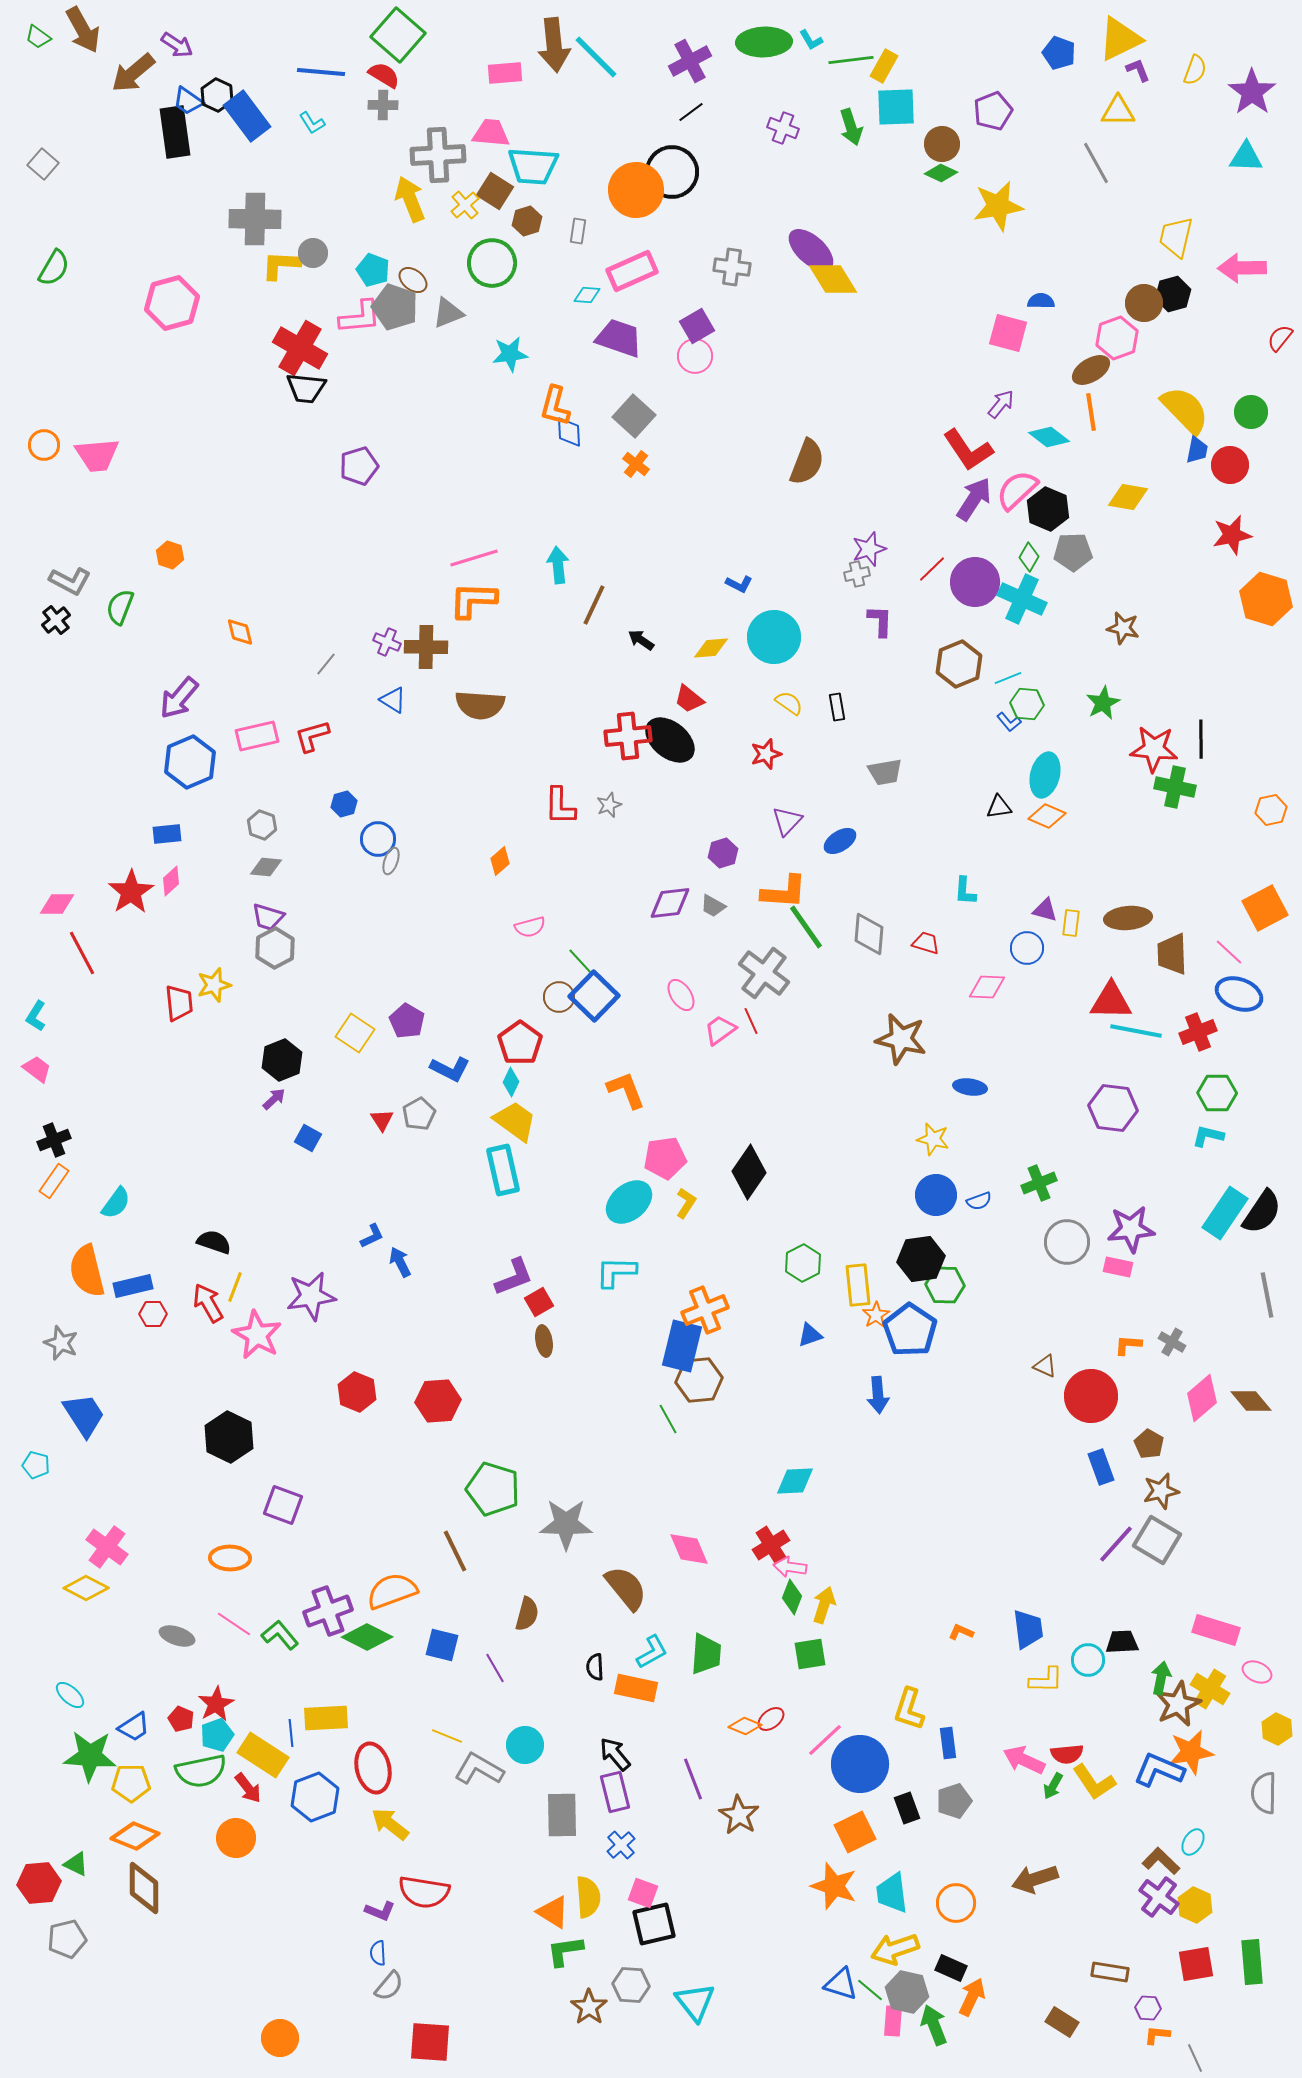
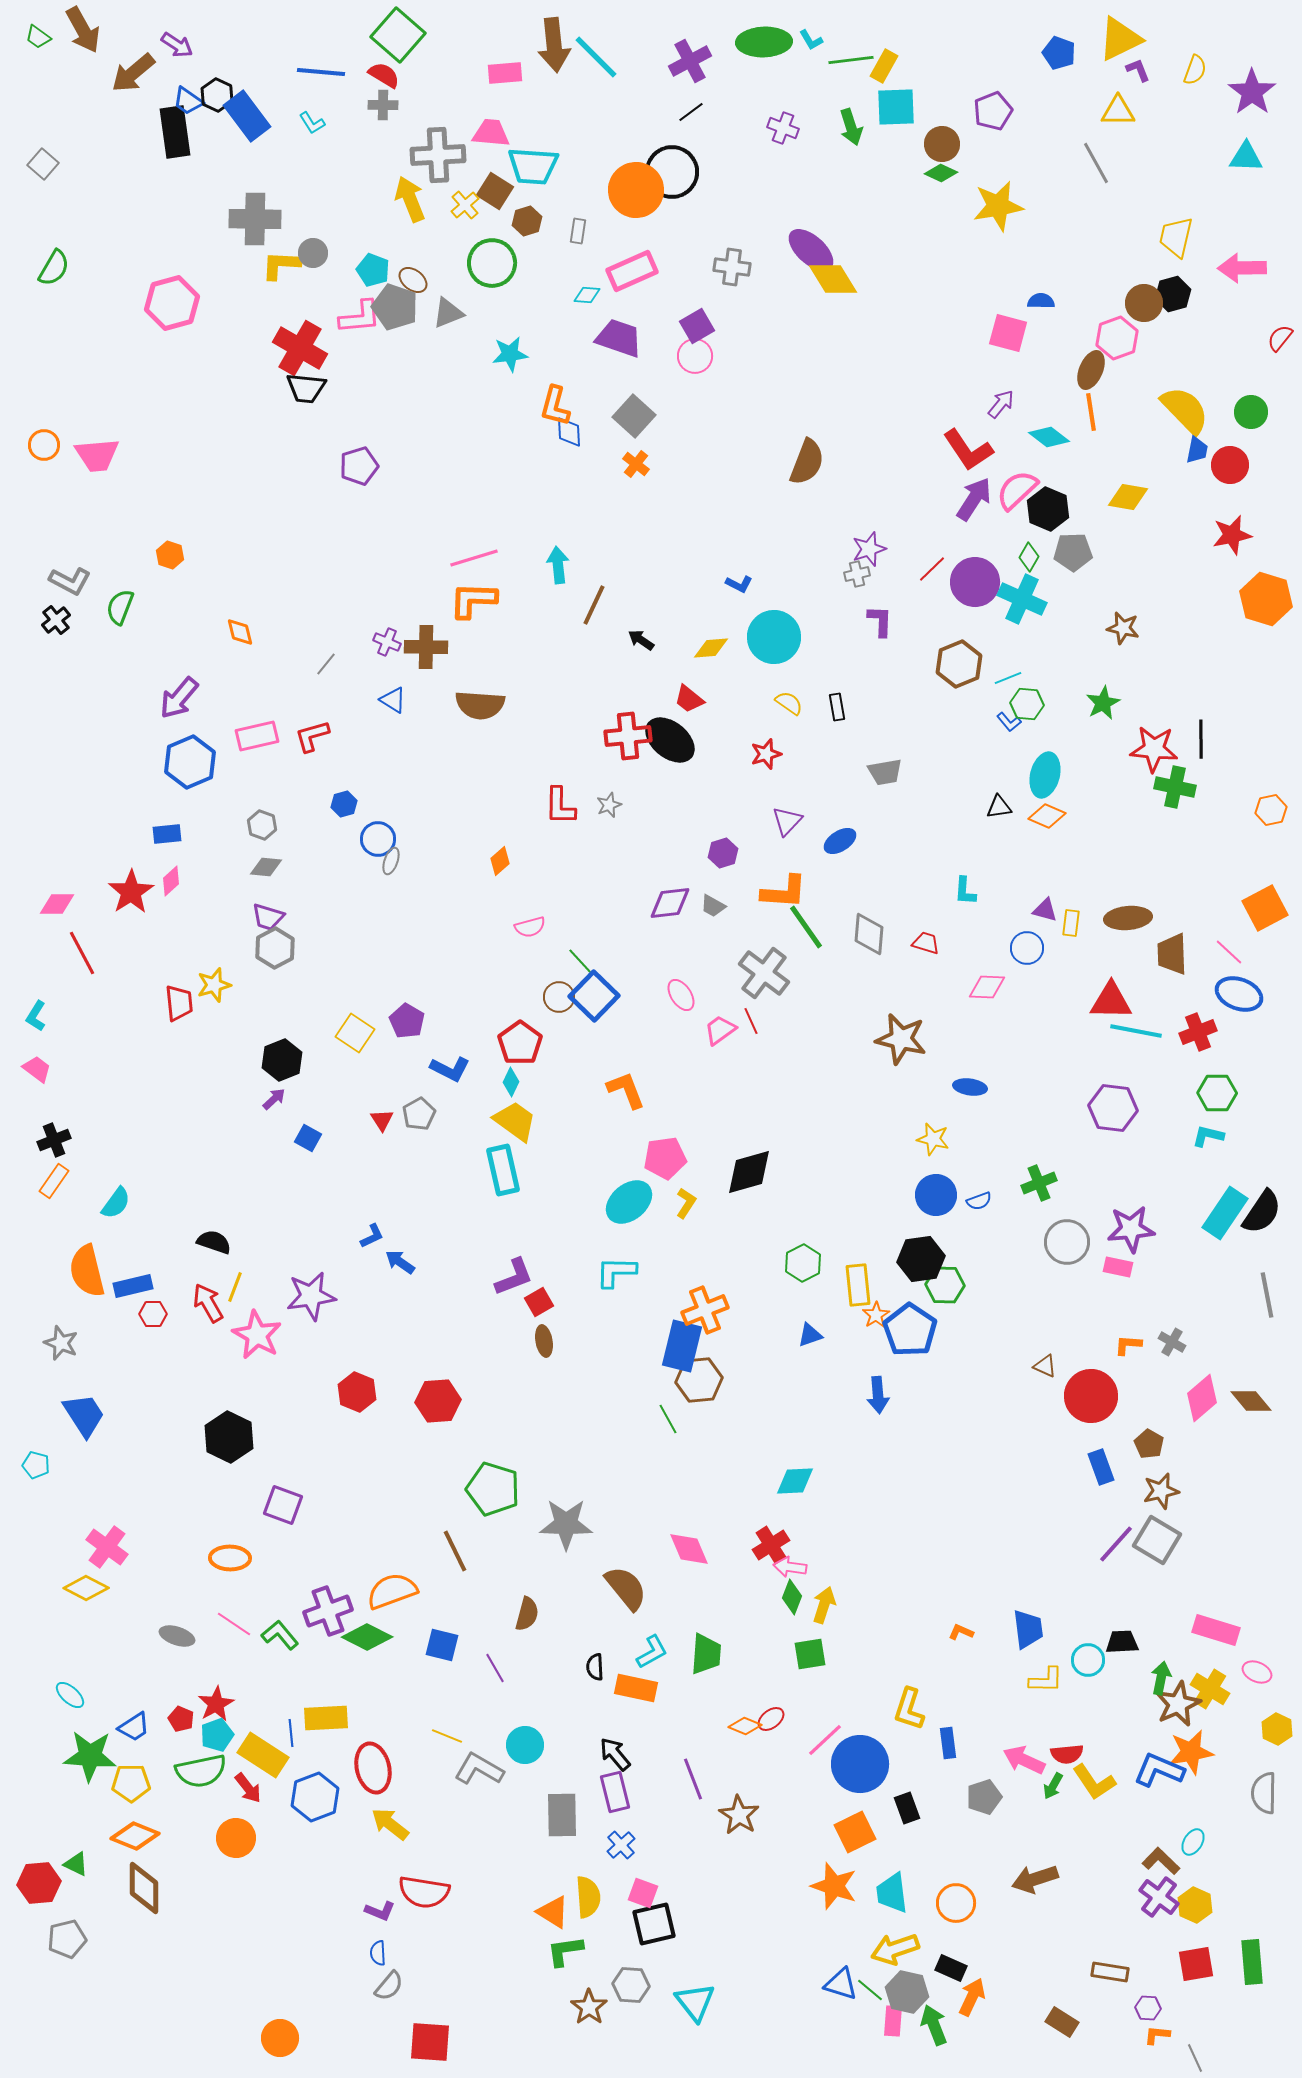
brown ellipse at (1091, 370): rotated 36 degrees counterclockwise
black diamond at (749, 1172): rotated 40 degrees clockwise
blue arrow at (400, 1262): rotated 28 degrees counterclockwise
gray pentagon at (954, 1801): moved 30 px right, 4 px up
